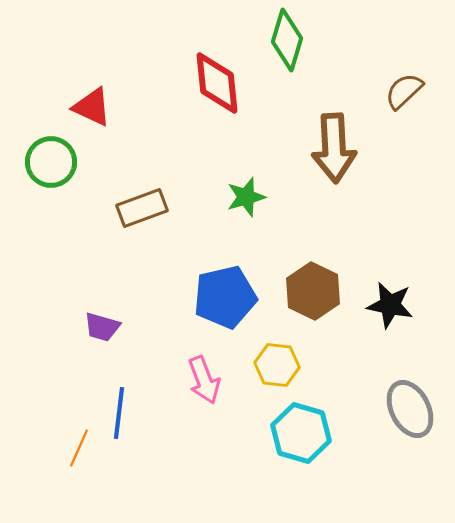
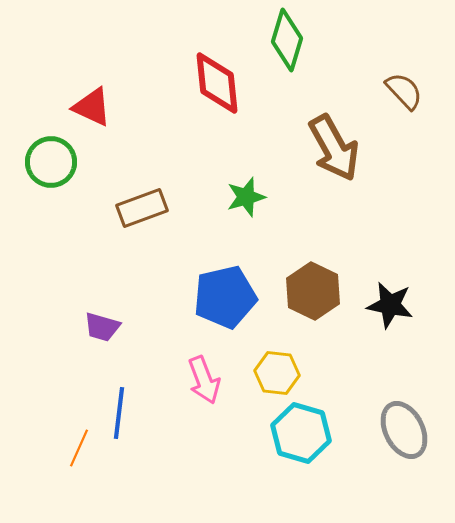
brown semicircle: rotated 90 degrees clockwise
brown arrow: rotated 26 degrees counterclockwise
yellow hexagon: moved 8 px down
gray ellipse: moved 6 px left, 21 px down
